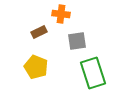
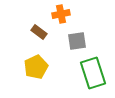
orange cross: rotated 18 degrees counterclockwise
brown rectangle: rotated 63 degrees clockwise
yellow pentagon: rotated 25 degrees clockwise
